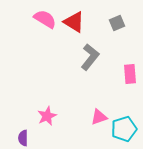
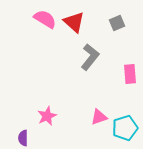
red triangle: rotated 10 degrees clockwise
cyan pentagon: moved 1 px right, 1 px up
